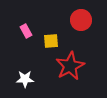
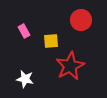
pink rectangle: moved 2 px left
white star: rotated 12 degrees clockwise
